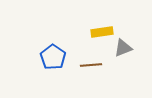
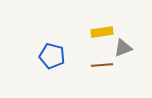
blue pentagon: moved 1 px left, 1 px up; rotated 20 degrees counterclockwise
brown line: moved 11 px right
